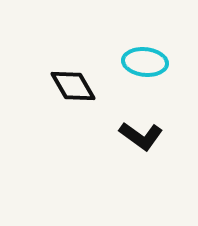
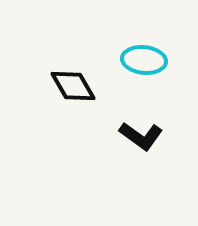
cyan ellipse: moved 1 px left, 2 px up
